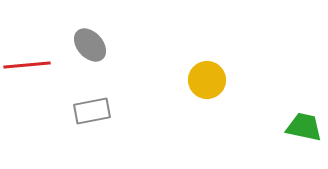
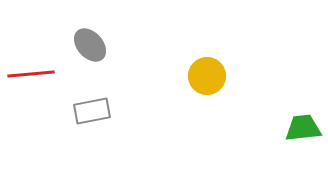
red line: moved 4 px right, 9 px down
yellow circle: moved 4 px up
green trapezoid: moved 1 px left, 1 px down; rotated 18 degrees counterclockwise
